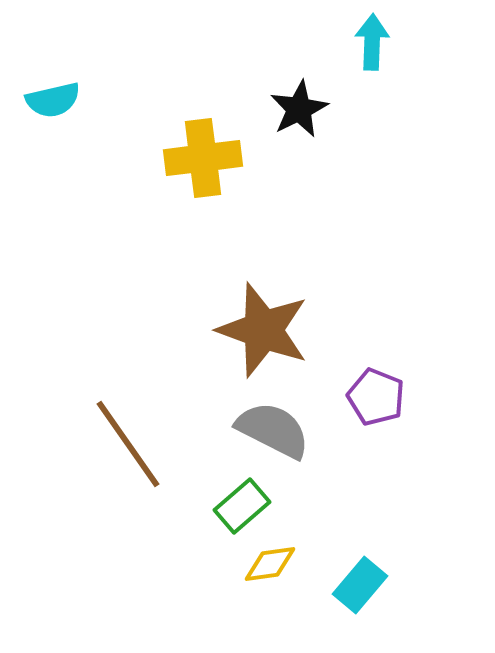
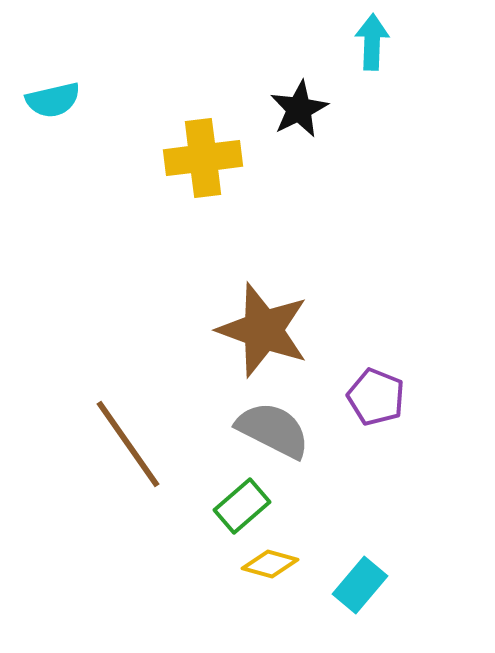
yellow diamond: rotated 24 degrees clockwise
